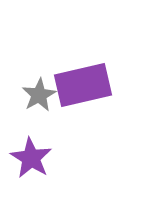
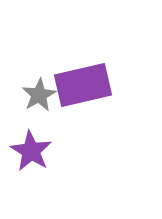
purple star: moved 7 px up
